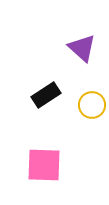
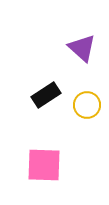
yellow circle: moved 5 px left
